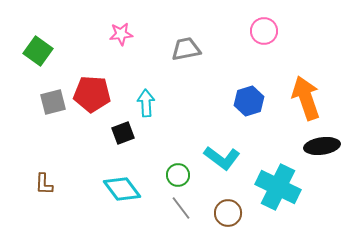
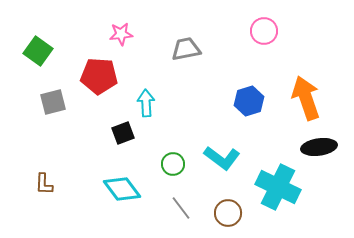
red pentagon: moved 7 px right, 18 px up
black ellipse: moved 3 px left, 1 px down
green circle: moved 5 px left, 11 px up
